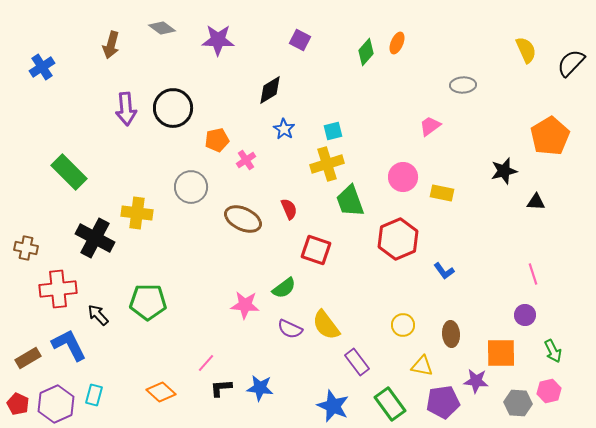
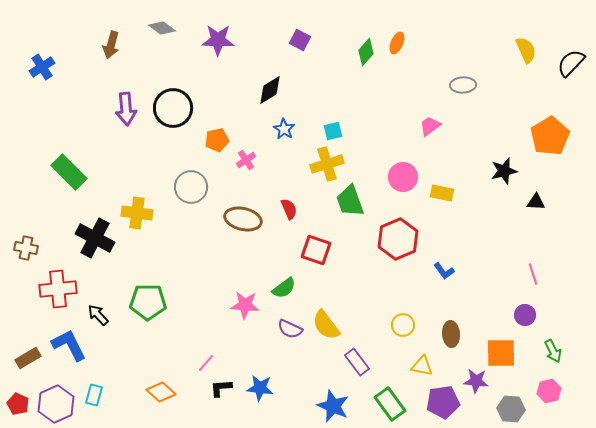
brown ellipse at (243, 219): rotated 12 degrees counterclockwise
gray hexagon at (518, 403): moved 7 px left, 6 px down
